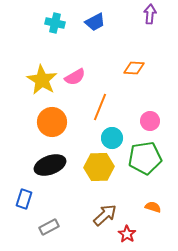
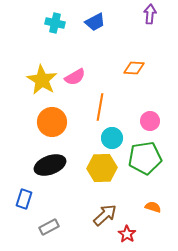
orange line: rotated 12 degrees counterclockwise
yellow hexagon: moved 3 px right, 1 px down
